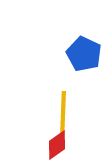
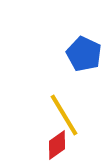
yellow line: moved 1 px right, 1 px down; rotated 33 degrees counterclockwise
